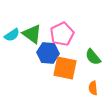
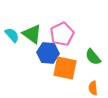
cyan semicircle: rotated 98 degrees counterclockwise
